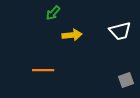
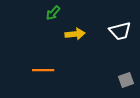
yellow arrow: moved 3 px right, 1 px up
